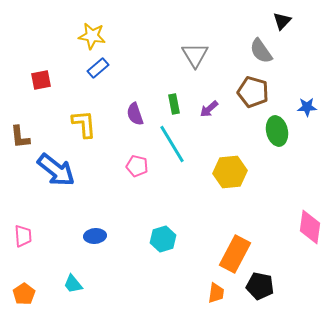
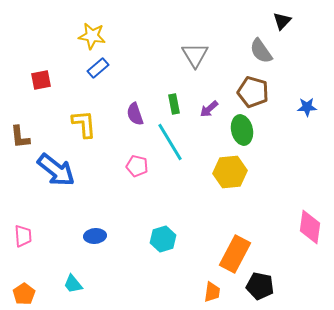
green ellipse: moved 35 px left, 1 px up
cyan line: moved 2 px left, 2 px up
orange trapezoid: moved 4 px left, 1 px up
